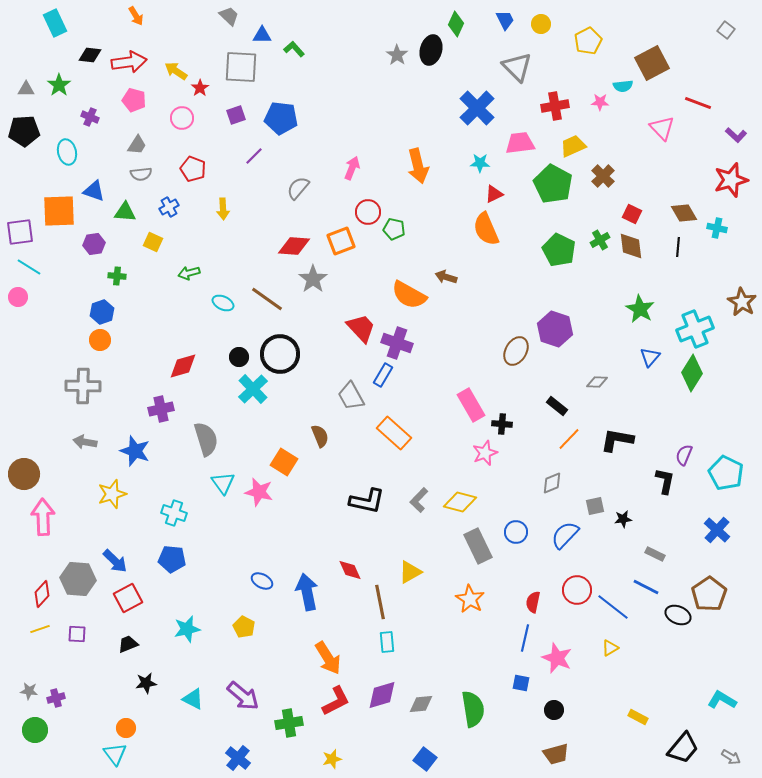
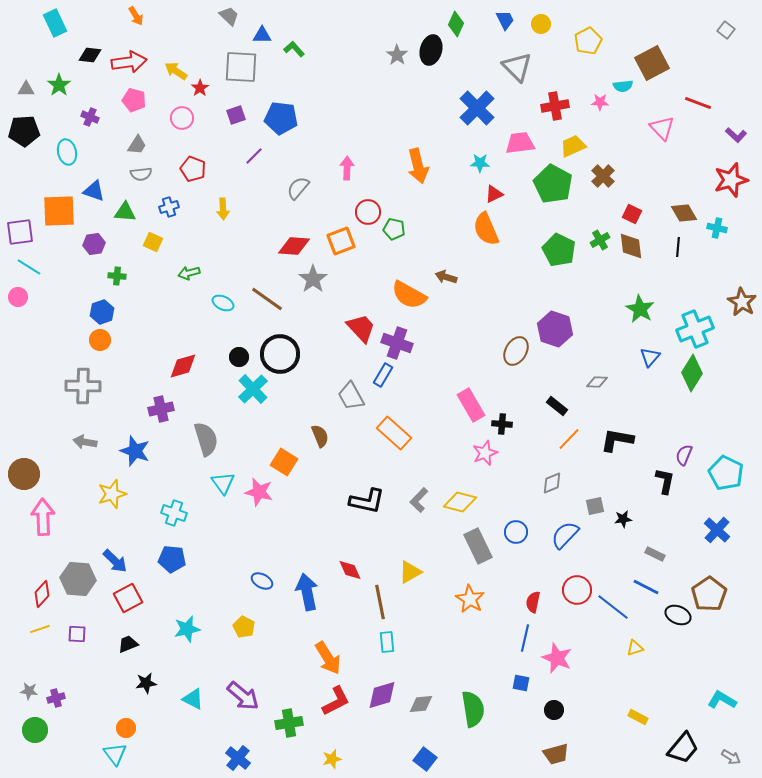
pink arrow at (352, 168): moved 5 px left; rotated 20 degrees counterclockwise
blue cross at (169, 207): rotated 12 degrees clockwise
yellow triangle at (610, 648): moved 25 px right; rotated 12 degrees clockwise
